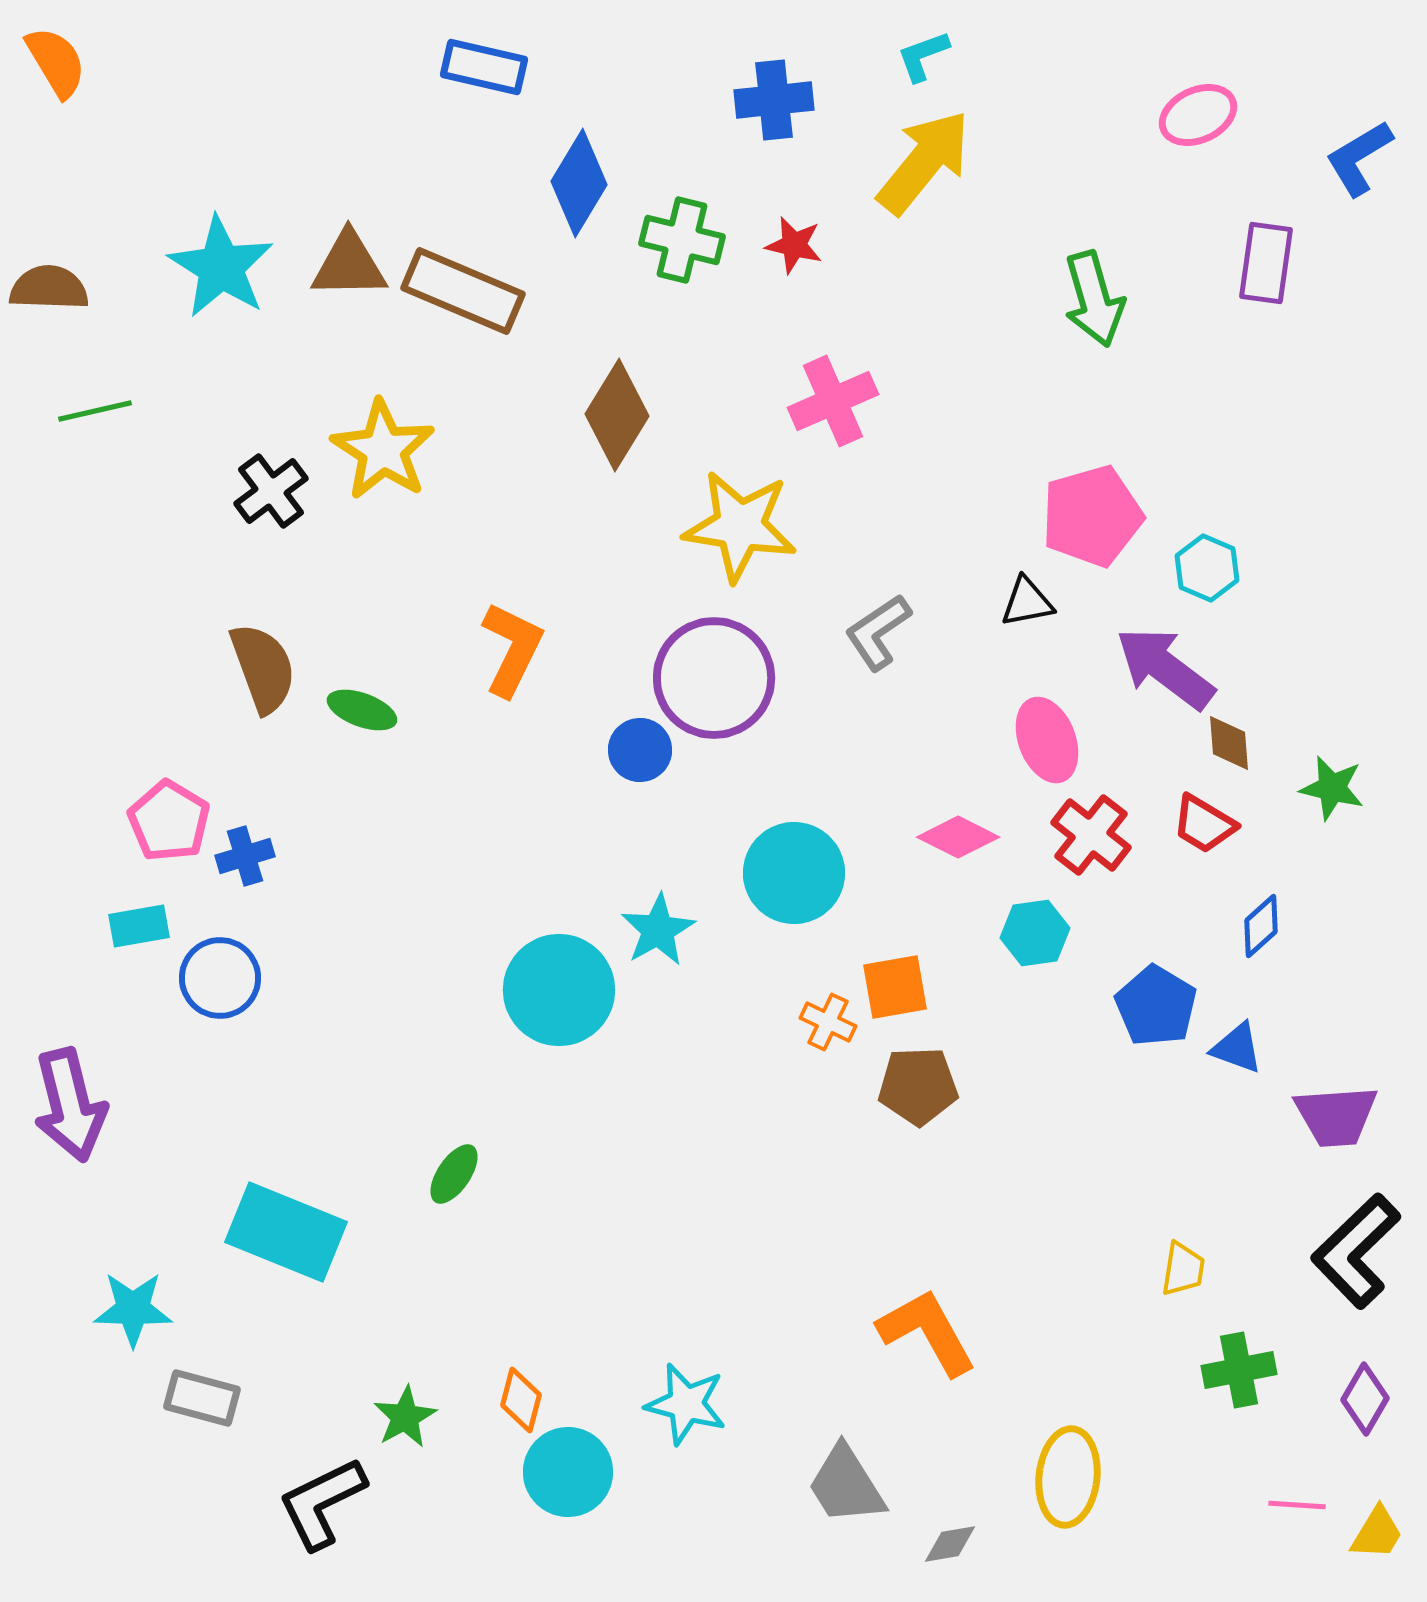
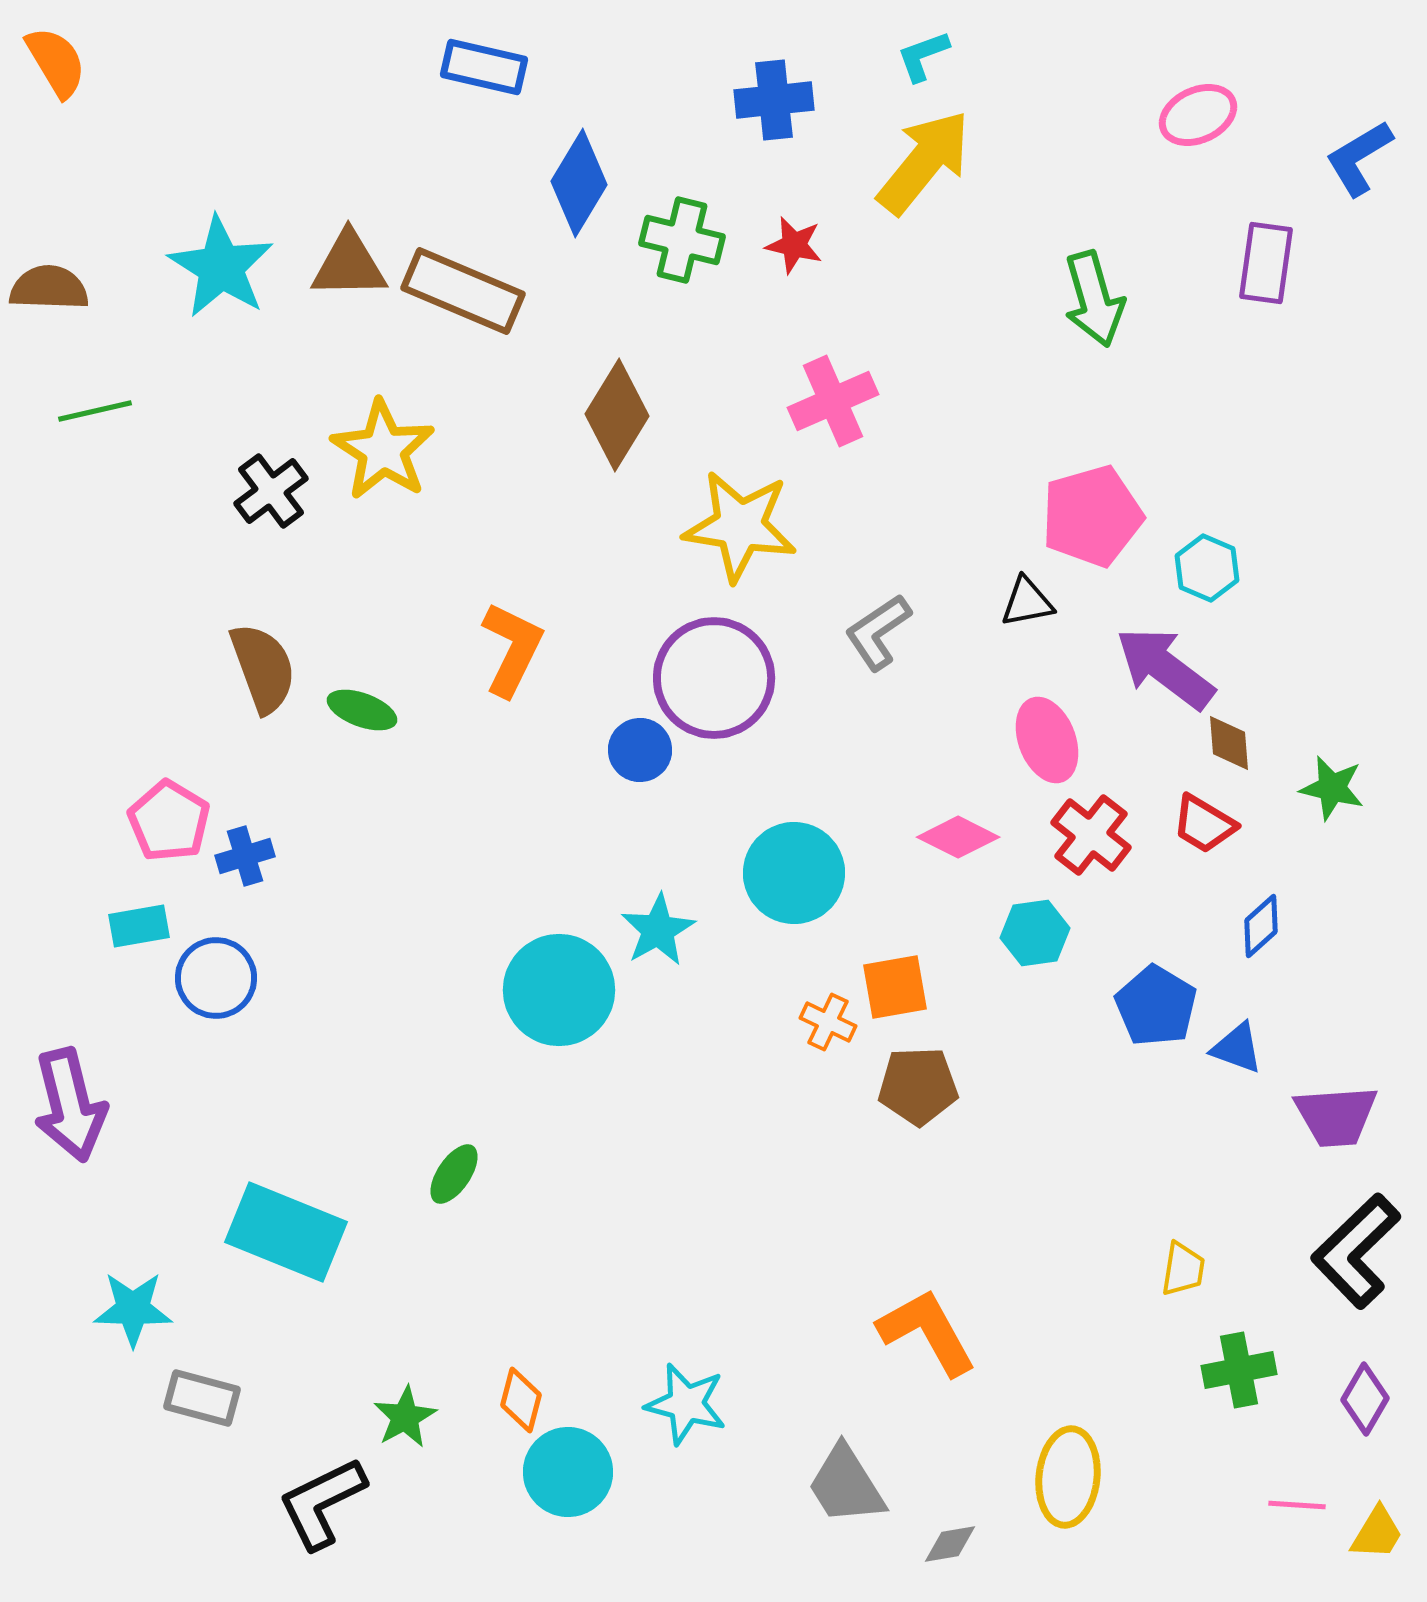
blue circle at (220, 978): moved 4 px left
